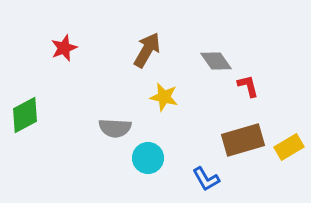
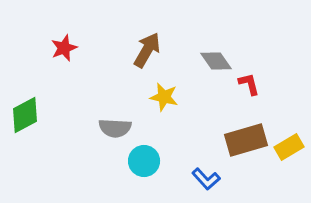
red L-shape: moved 1 px right, 2 px up
brown rectangle: moved 3 px right
cyan circle: moved 4 px left, 3 px down
blue L-shape: rotated 12 degrees counterclockwise
